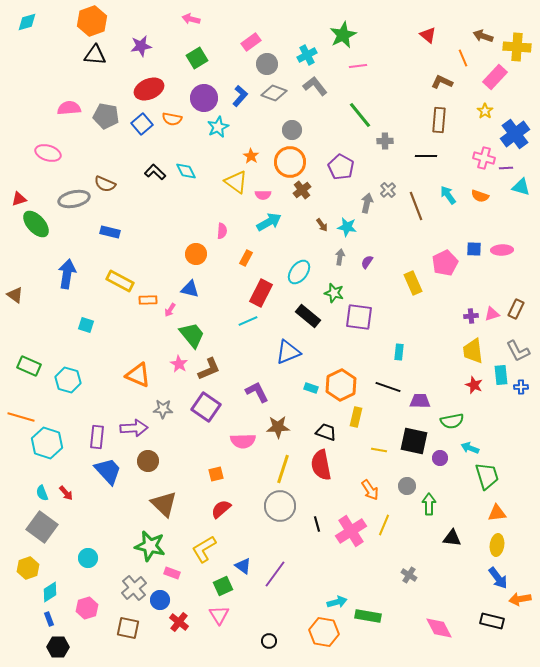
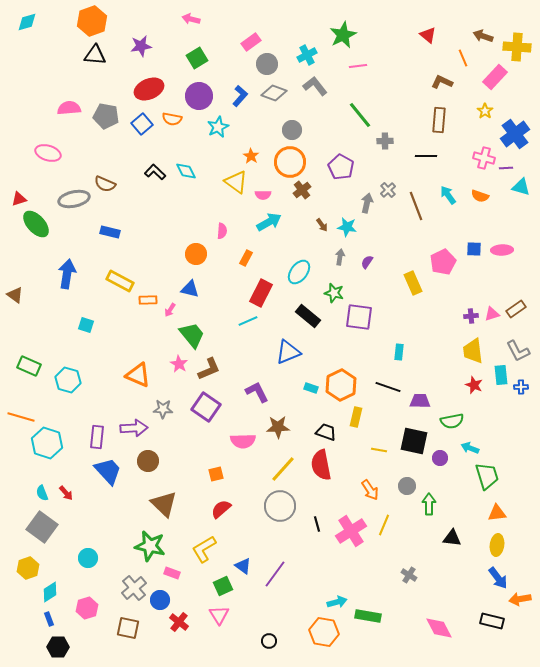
purple circle at (204, 98): moved 5 px left, 2 px up
pink pentagon at (445, 263): moved 2 px left, 1 px up
brown rectangle at (516, 309): rotated 30 degrees clockwise
yellow line at (283, 469): rotated 24 degrees clockwise
